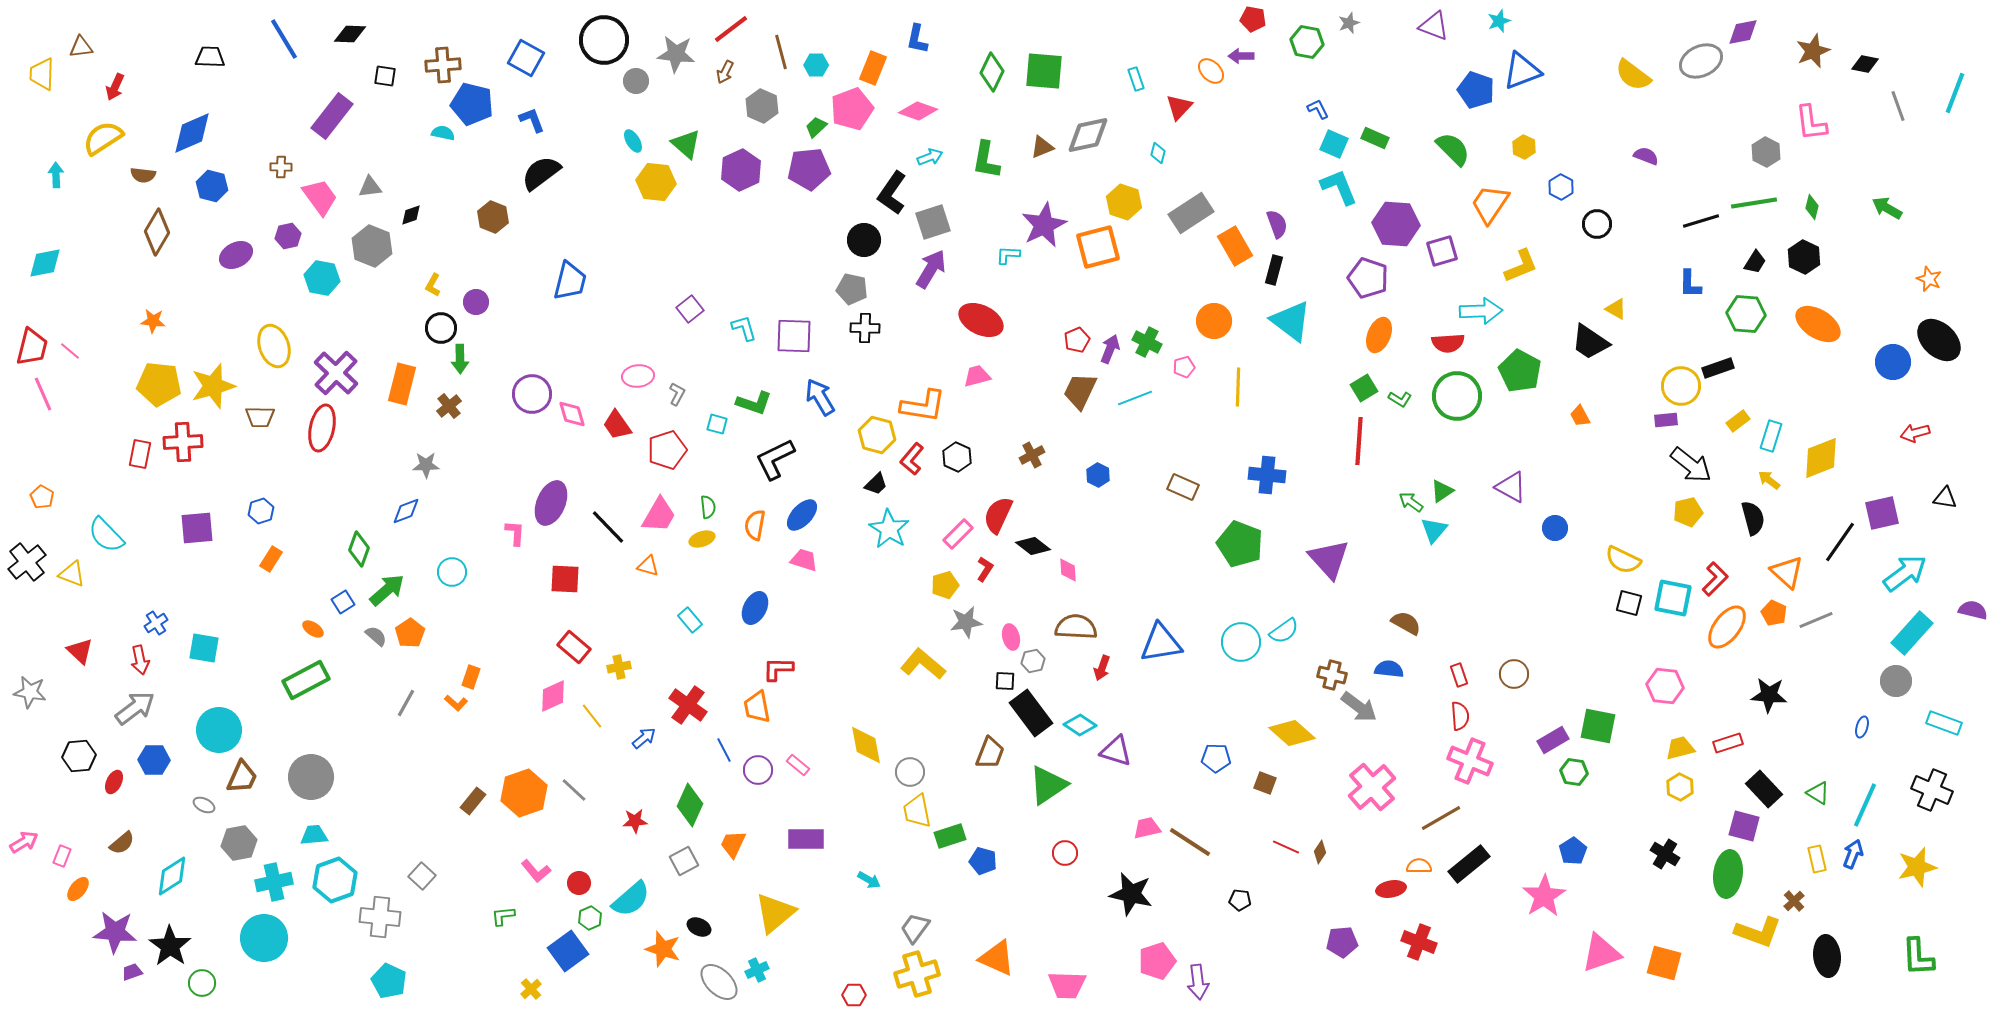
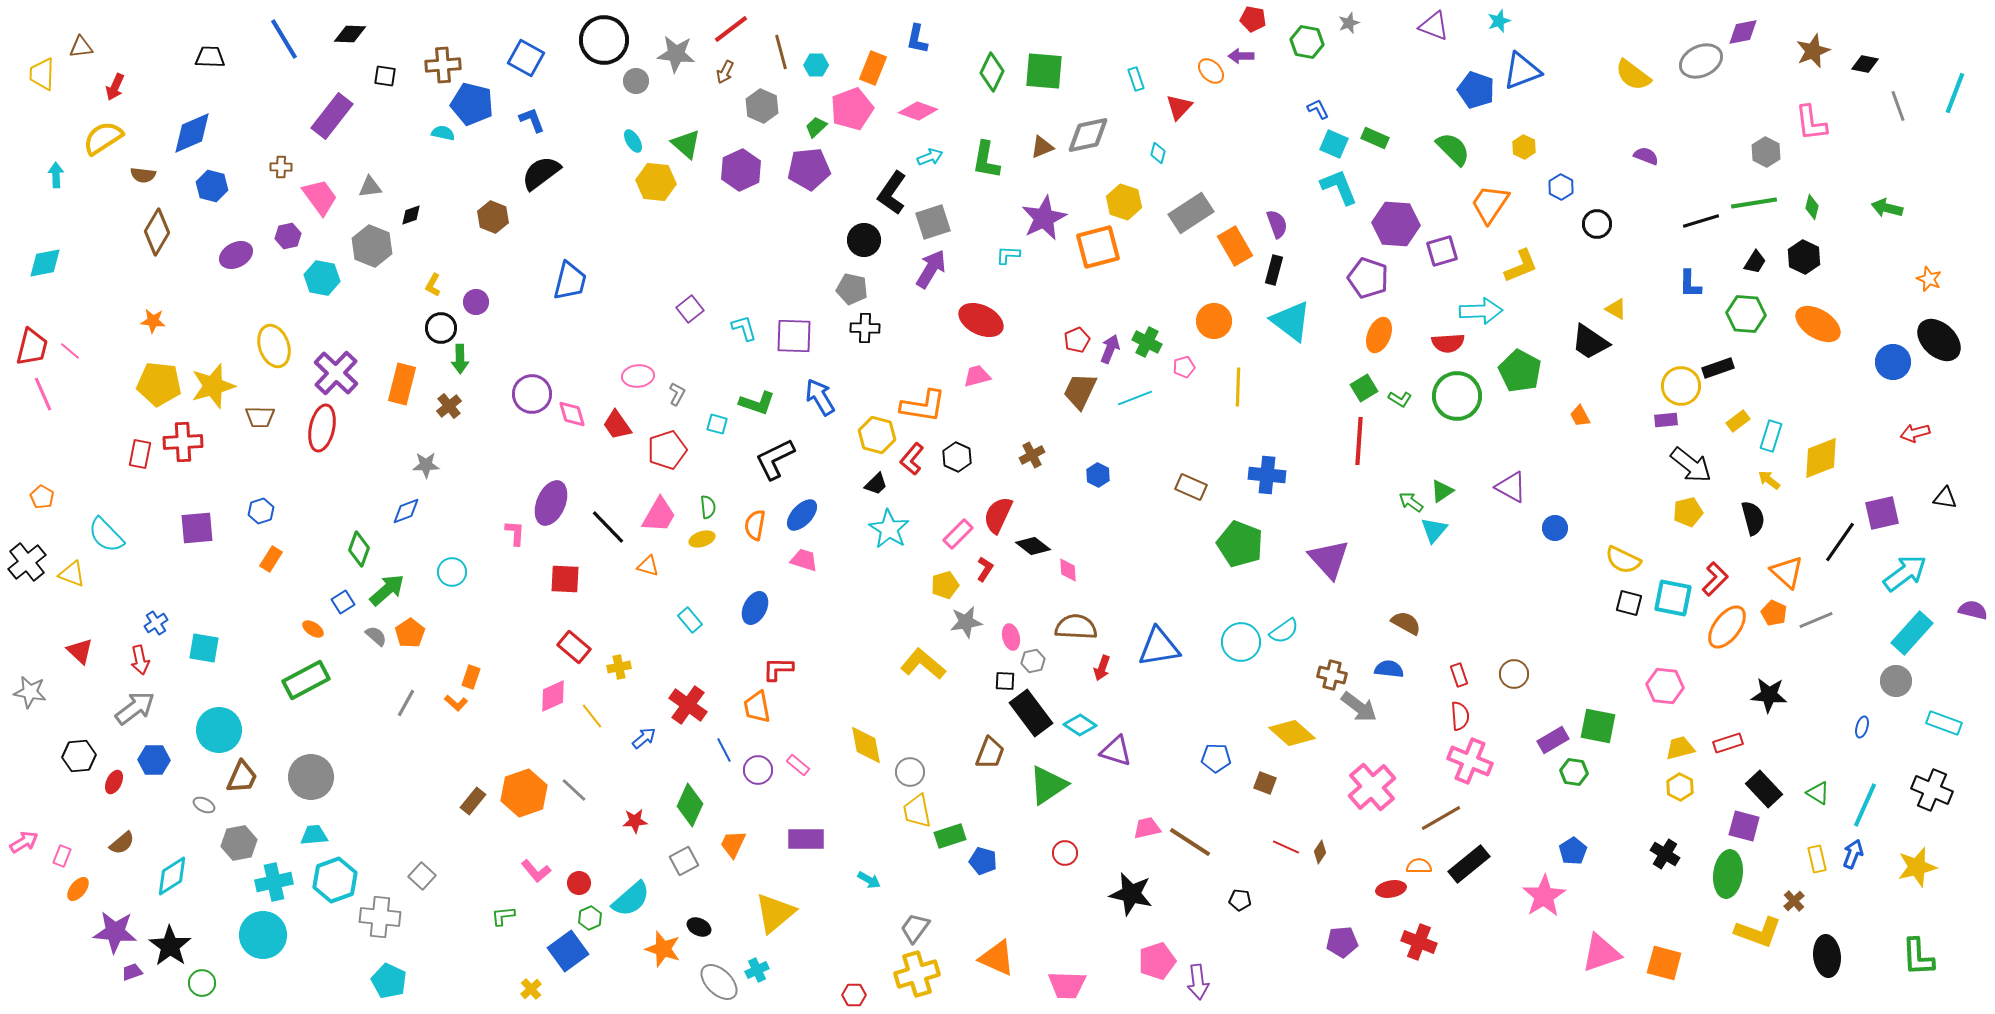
green arrow at (1887, 208): rotated 16 degrees counterclockwise
purple star at (1044, 225): moved 7 px up
green L-shape at (754, 403): moved 3 px right
brown rectangle at (1183, 487): moved 8 px right
blue triangle at (1161, 643): moved 2 px left, 4 px down
cyan circle at (264, 938): moved 1 px left, 3 px up
